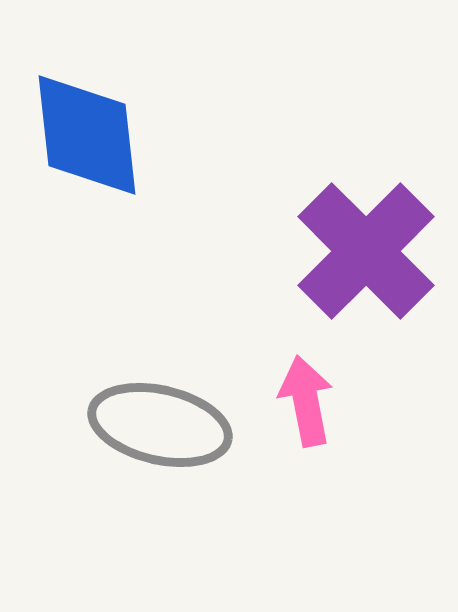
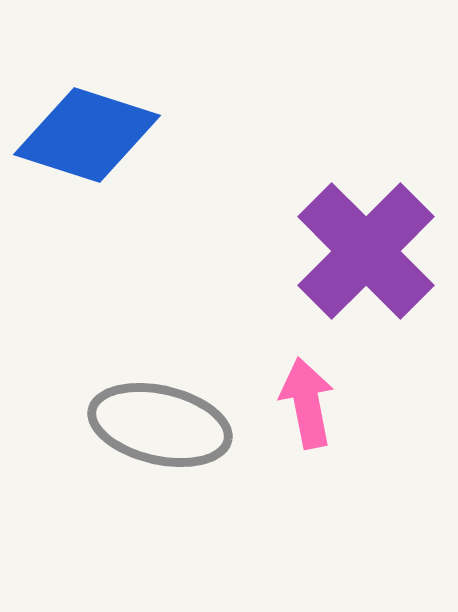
blue diamond: rotated 66 degrees counterclockwise
pink arrow: moved 1 px right, 2 px down
